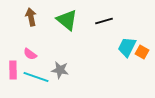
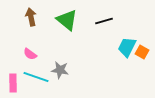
pink rectangle: moved 13 px down
